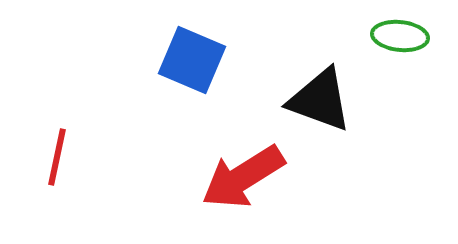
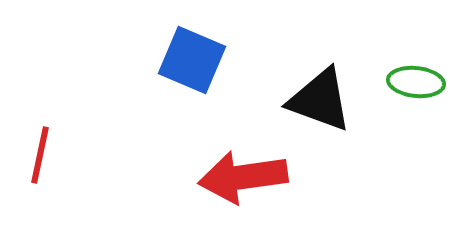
green ellipse: moved 16 px right, 46 px down
red line: moved 17 px left, 2 px up
red arrow: rotated 24 degrees clockwise
